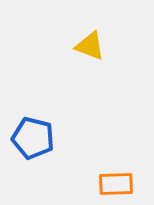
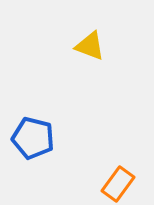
orange rectangle: moved 2 px right; rotated 52 degrees counterclockwise
